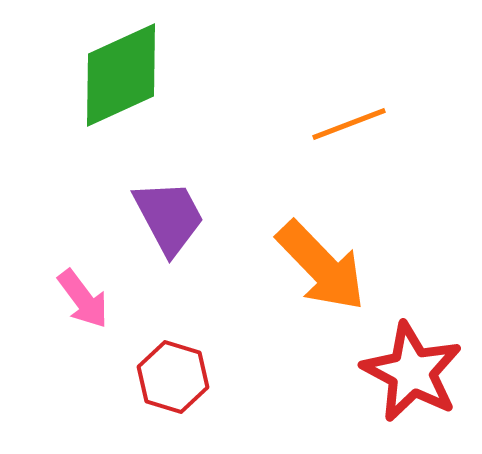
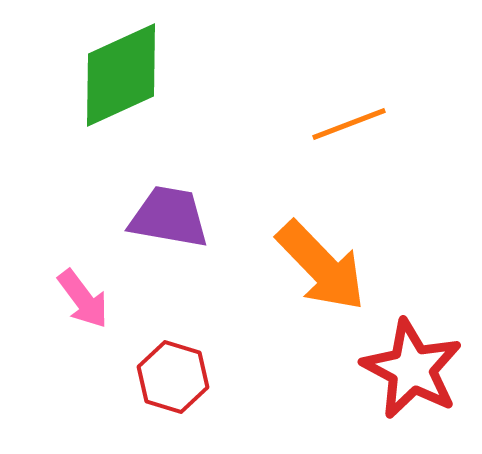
purple trapezoid: rotated 52 degrees counterclockwise
red star: moved 3 px up
